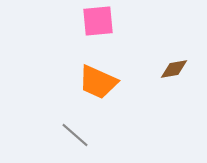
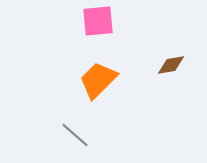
brown diamond: moved 3 px left, 4 px up
orange trapezoid: moved 2 px up; rotated 111 degrees clockwise
